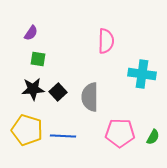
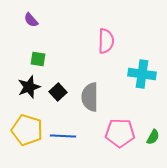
purple semicircle: moved 13 px up; rotated 105 degrees clockwise
black star: moved 4 px left, 2 px up; rotated 15 degrees counterclockwise
